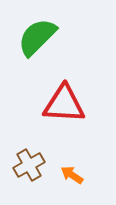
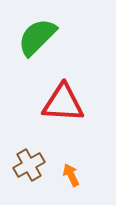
red triangle: moved 1 px left, 1 px up
orange arrow: moved 1 px left; rotated 30 degrees clockwise
